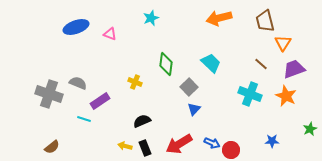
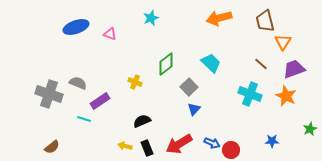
orange triangle: moved 1 px up
green diamond: rotated 45 degrees clockwise
black rectangle: moved 2 px right
